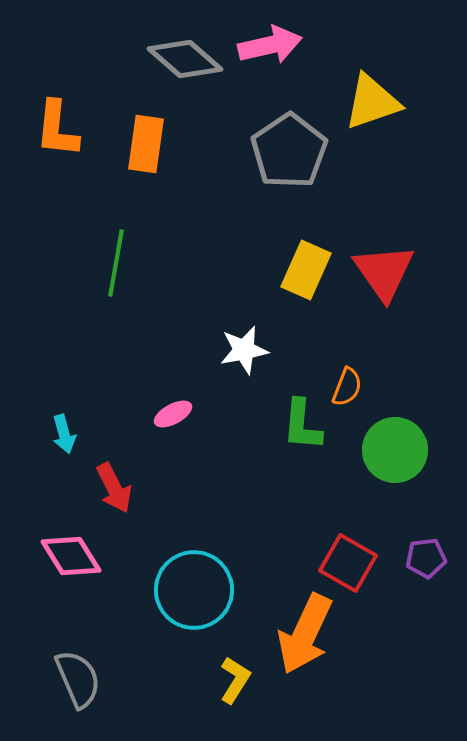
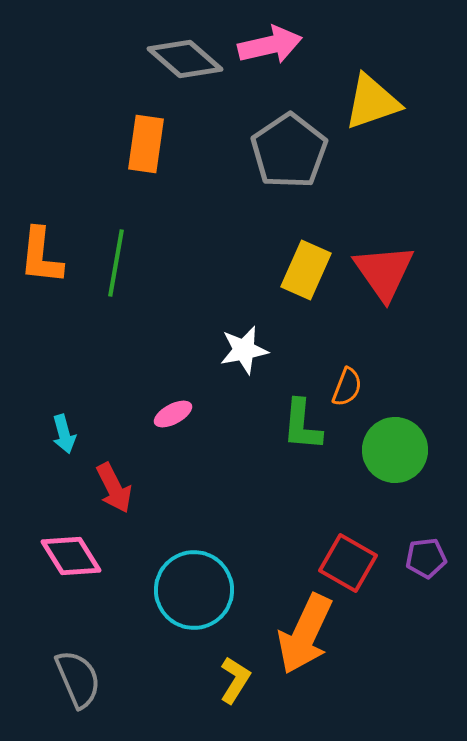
orange L-shape: moved 16 px left, 127 px down
